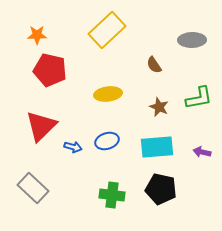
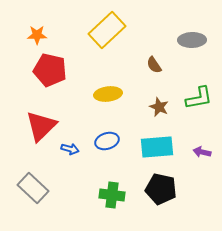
blue arrow: moved 3 px left, 2 px down
